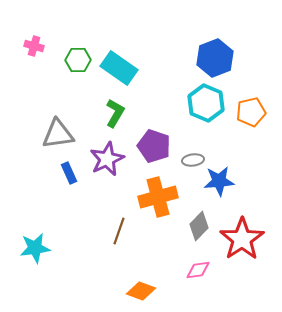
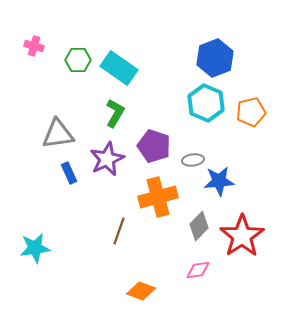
red star: moved 3 px up
